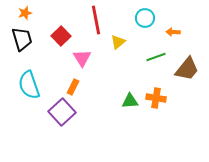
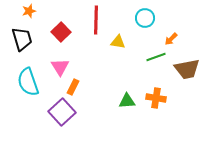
orange star: moved 4 px right, 2 px up
red line: rotated 12 degrees clockwise
orange arrow: moved 2 px left, 7 px down; rotated 48 degrees counterclockwise
red square: moved 4 px up
yellow triangle: rotated 49 degrees clockwise
pink triangle: moved 22 px left, 9 px down
brown trapezoid: rotated 40 degrees clockwise
cyan semicircle: moved 1 px left, 3 px up
green triangle: moved 3 px left
